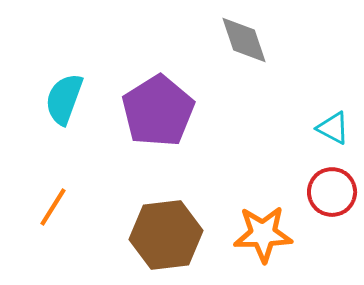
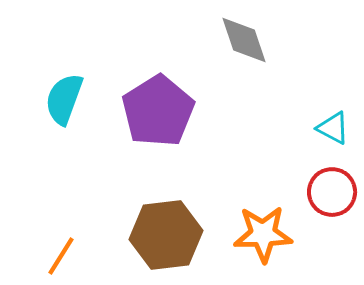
orange line: moved 8 px right, 49 px down
